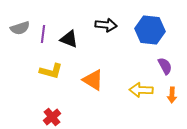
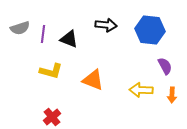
orange triangle: rotated 10 degrees counterclockwise
